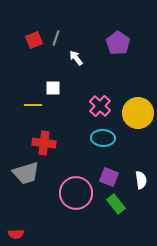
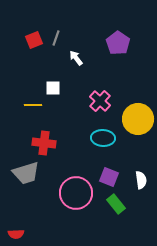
pink cross: moved 5 px up
yellow circle: moved 6 px down
